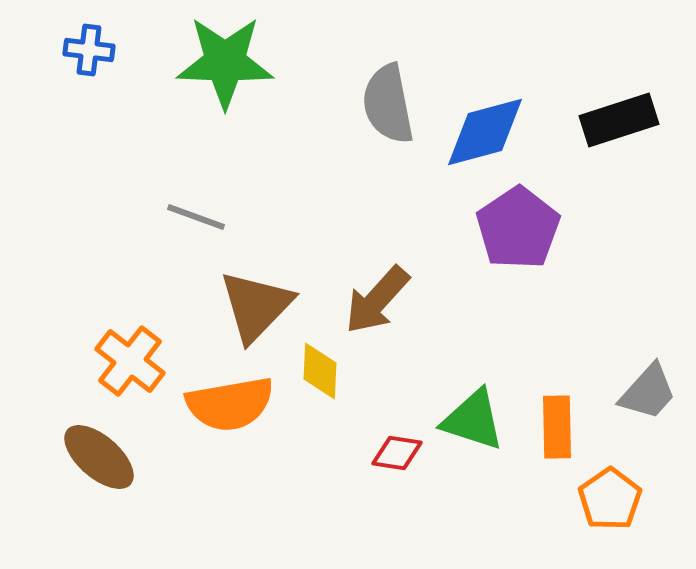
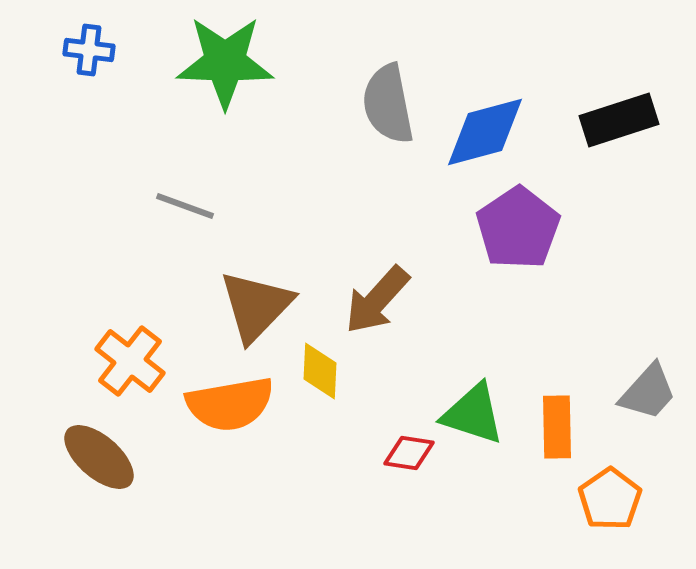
gray line: moved 11 px left, 11 px up
green triangle: moved 6 px up
red diamond: moved 12 px right
